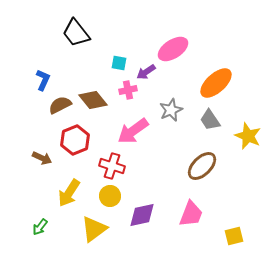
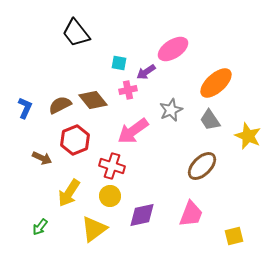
blue L-shape: moved 18 px left, 28 px down
